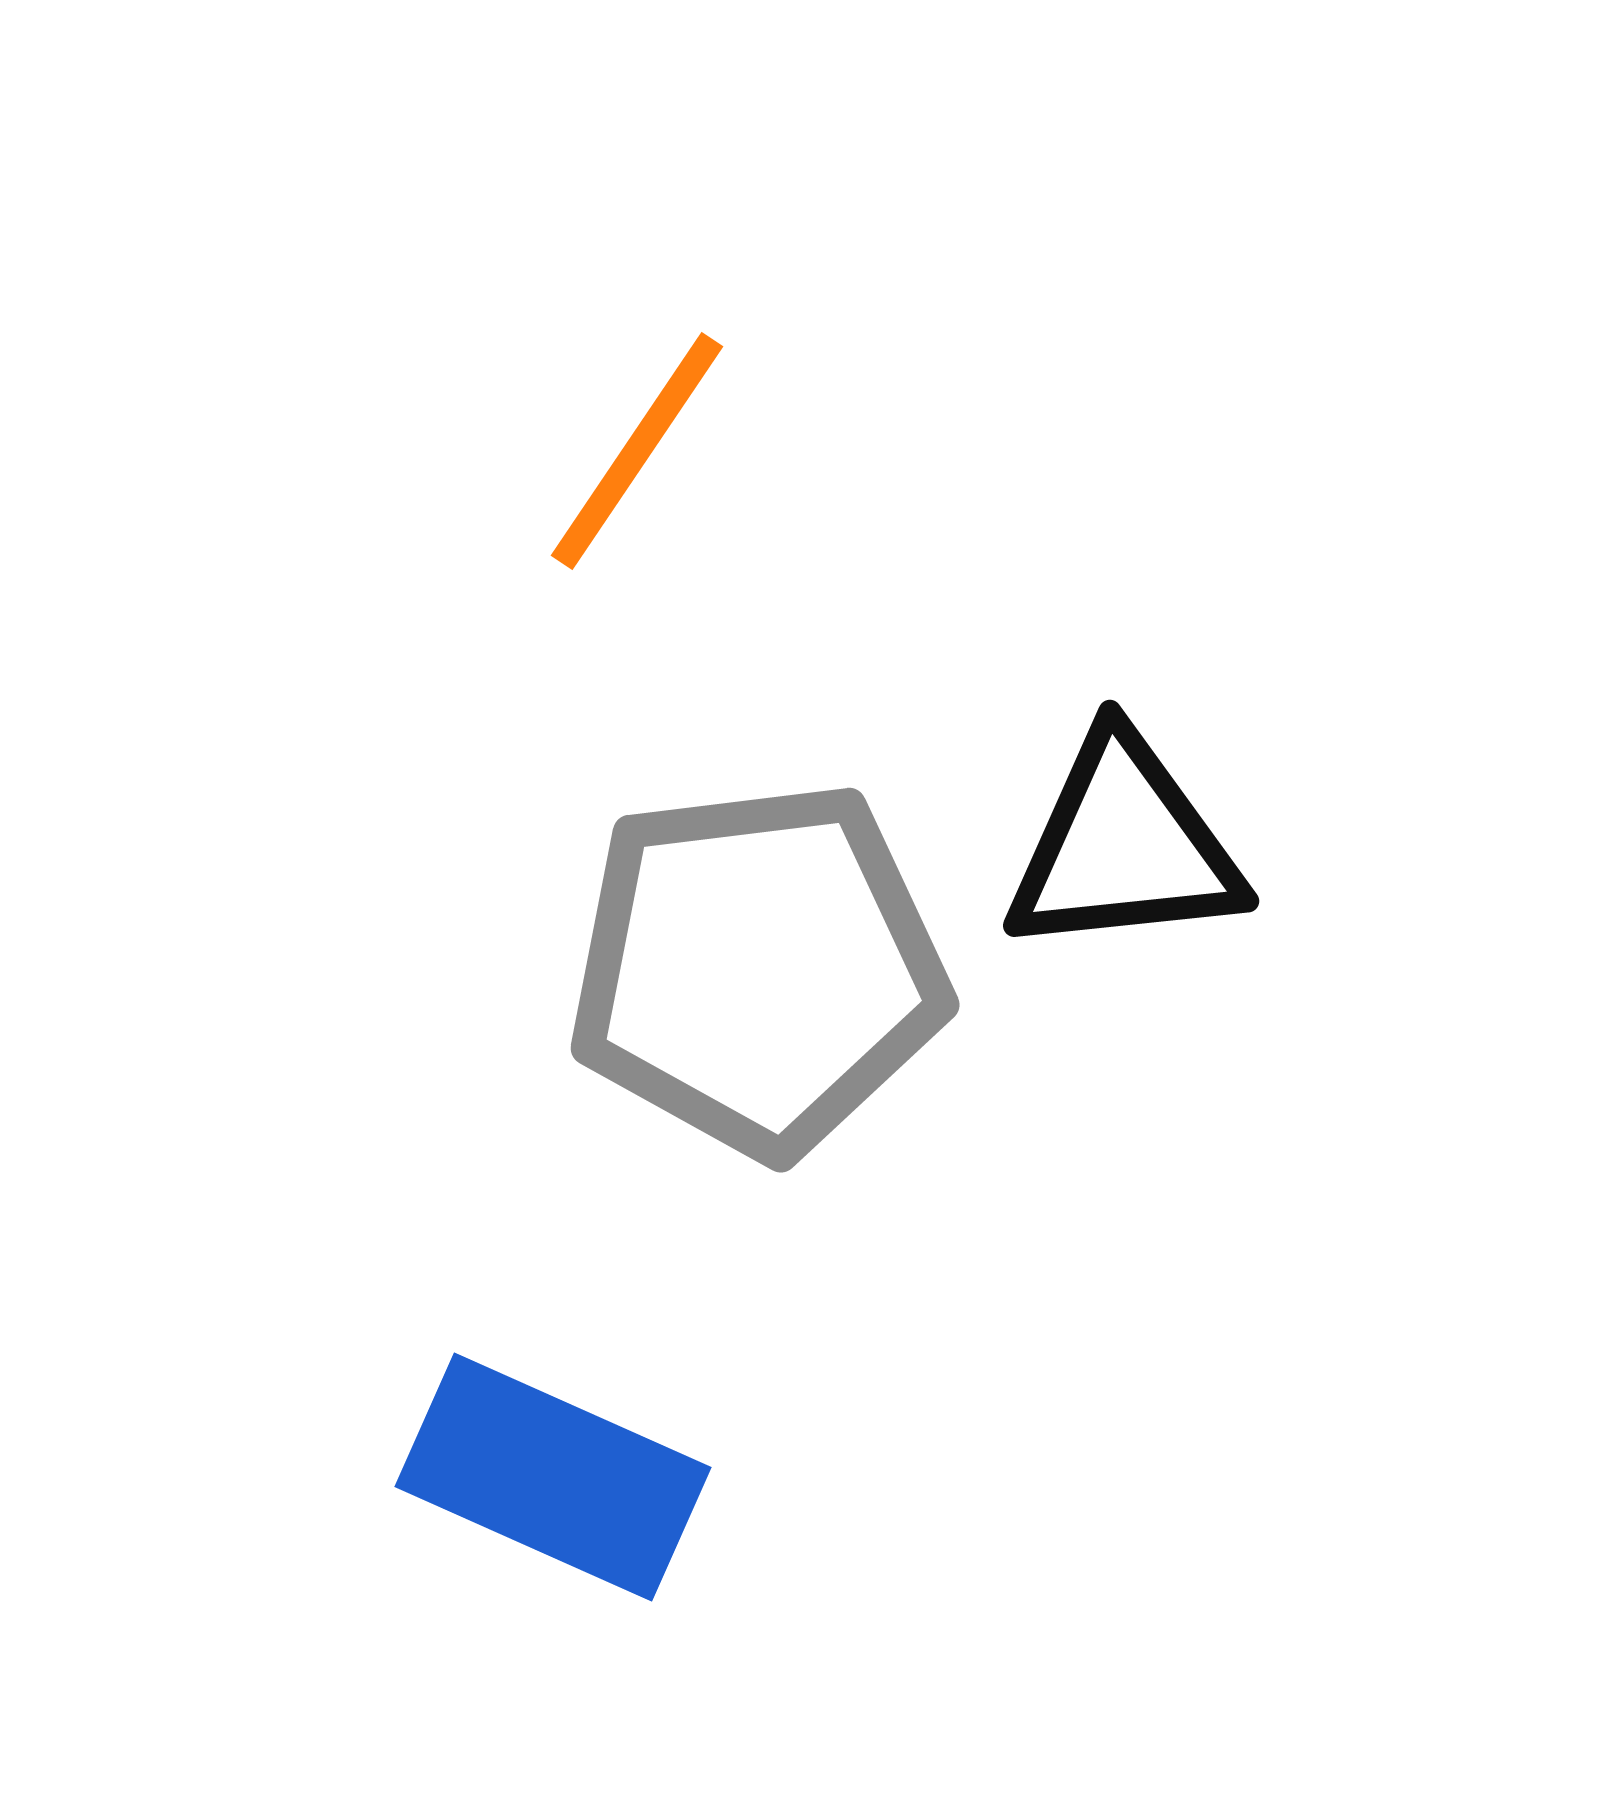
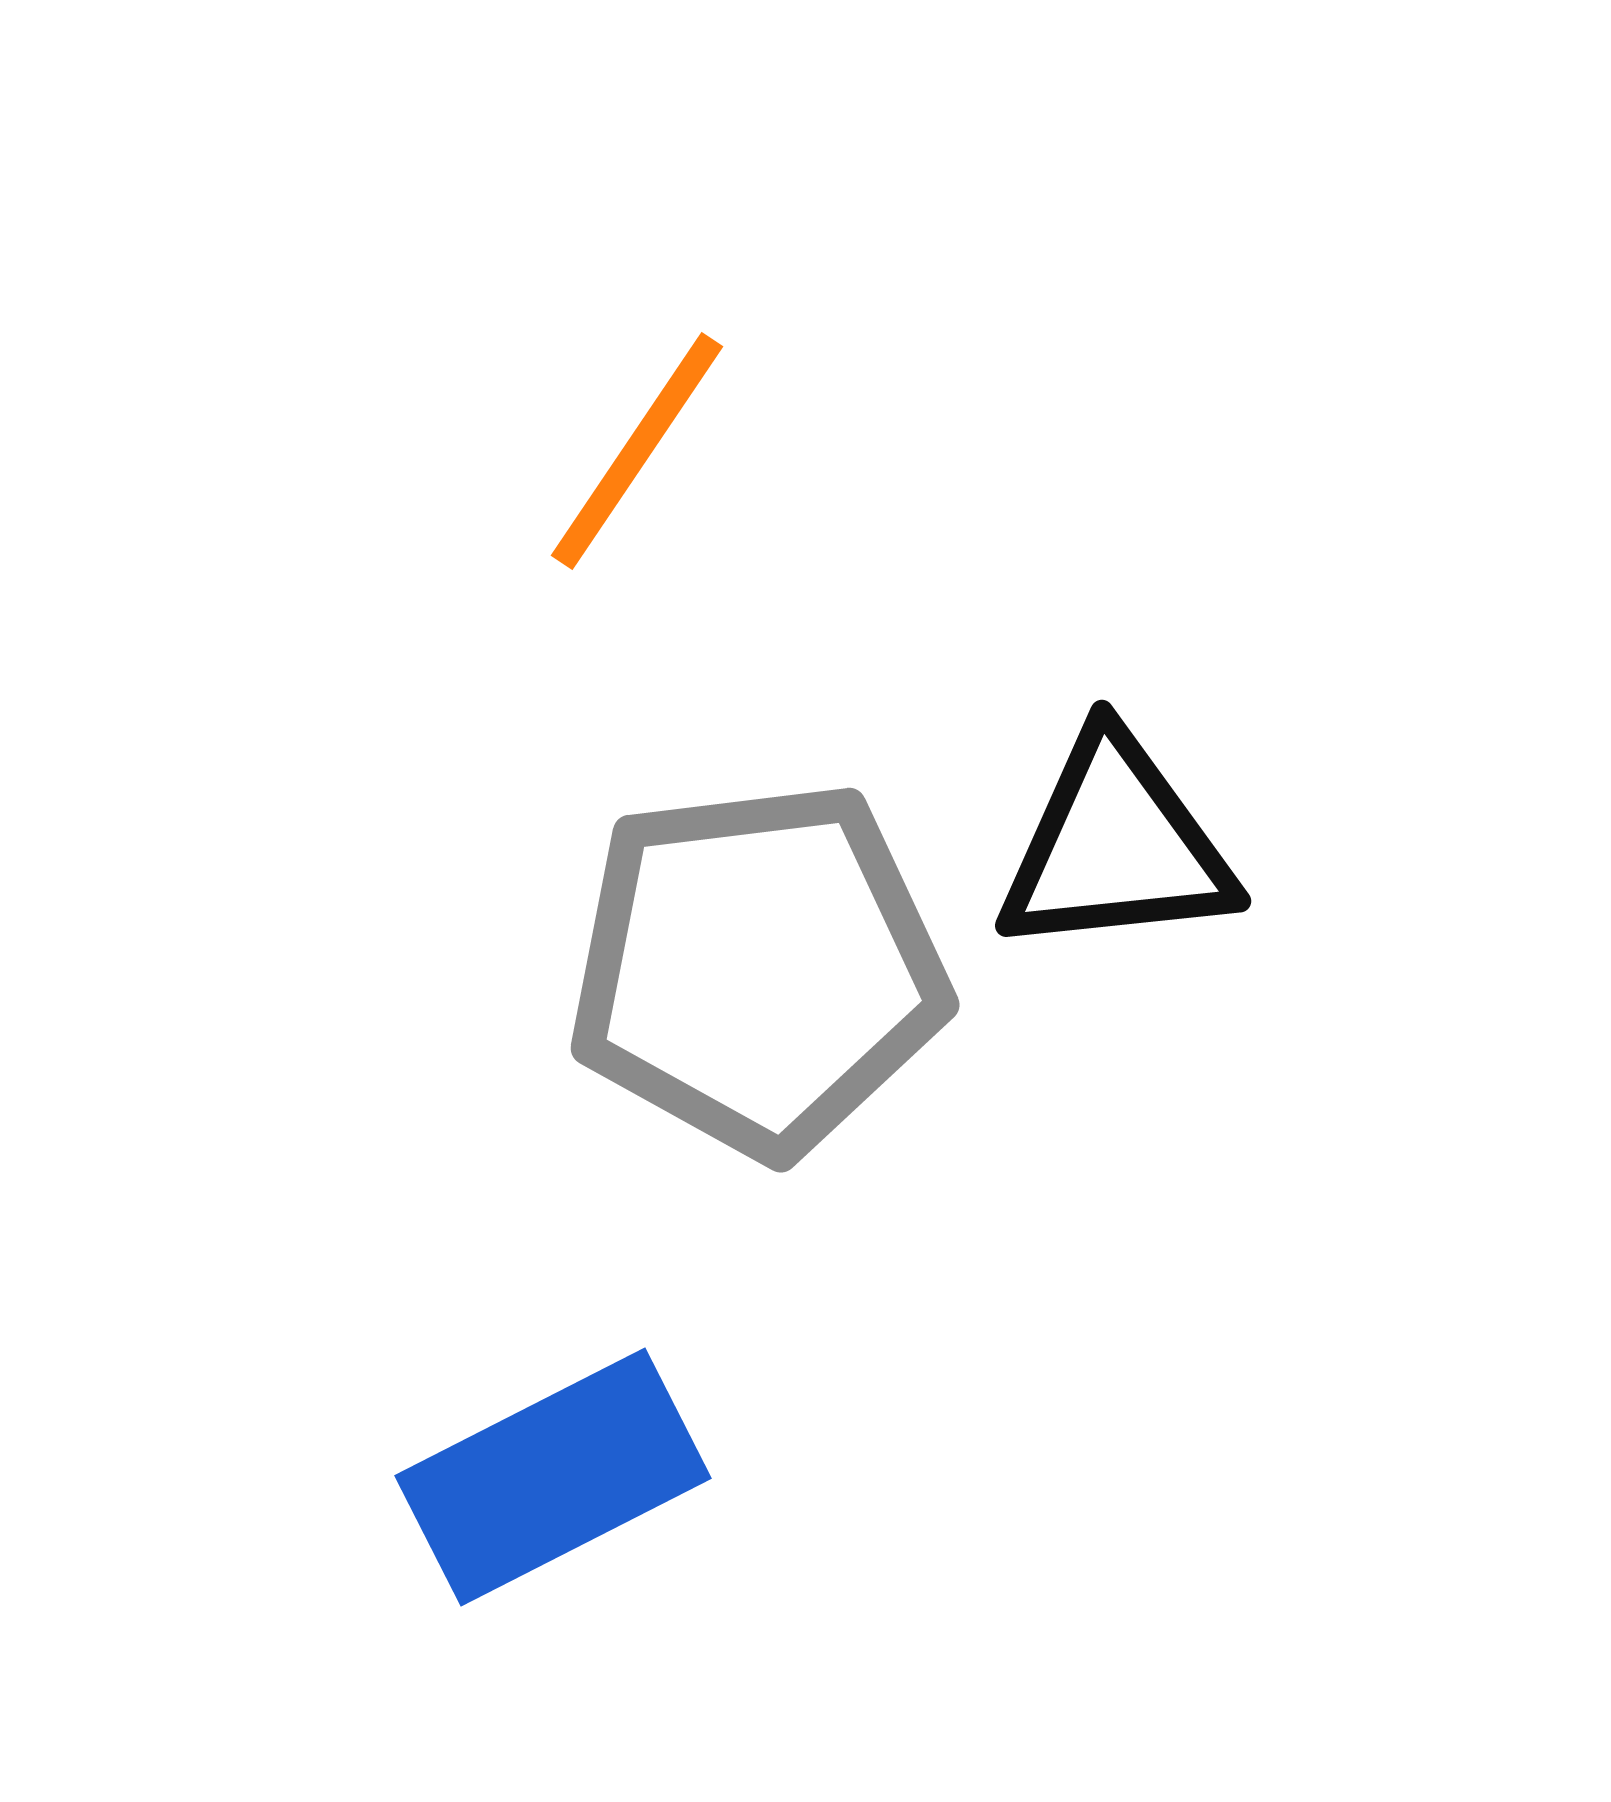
black triangle: moved 8 px left
blue rectangle: rotated 51 degrees counterclockwise
